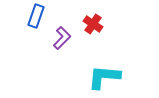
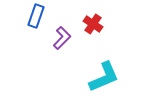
cyan L-shape: rotated 152 degrees clockwise
